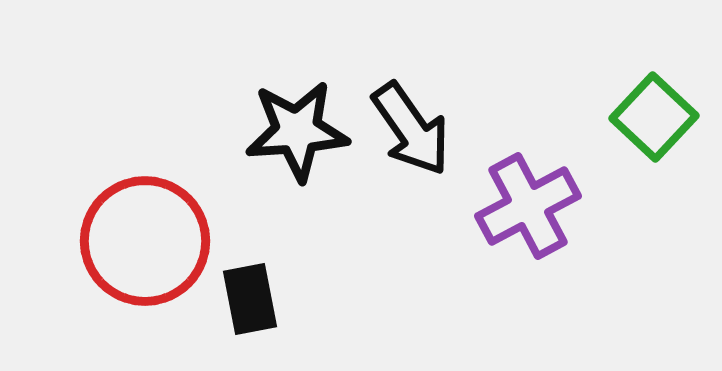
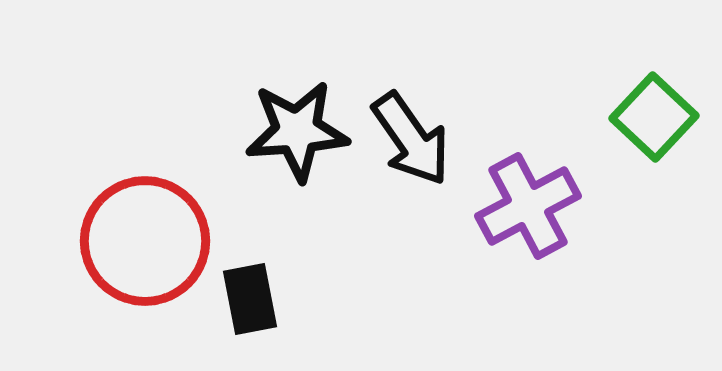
black arrow: moved 10 px down
